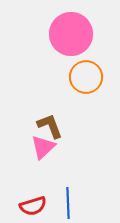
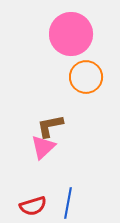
brown L-shape: rotated 80 degrees counterclockwise
blue line: rotated 12 degrees clockwise
